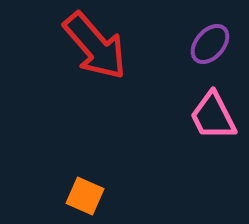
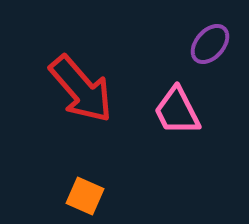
red arrow: moved 14 px left, 43 px down
pink trapezoid: moved 36 px left, 5 px up
